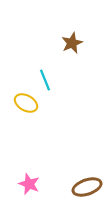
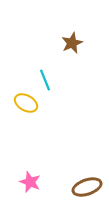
pink star: moved 1 px right, 2 px up
